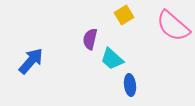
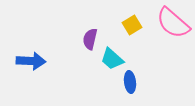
yellow square: moved 8 px right, 10 px down
pink semicircle: moved 3 px up
blue arrow: rotated 52 degrees clockwise
blue ellipse: moved 3 px up
